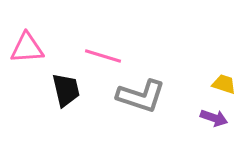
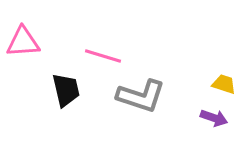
pink triangle: moved 4 px left, 6 px up
